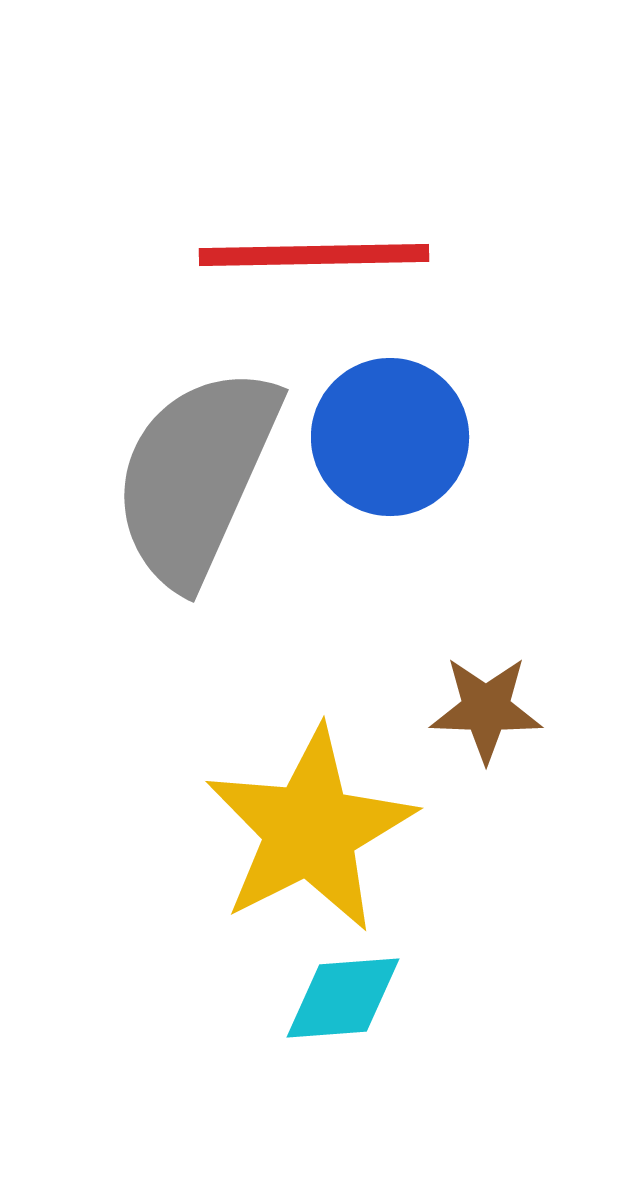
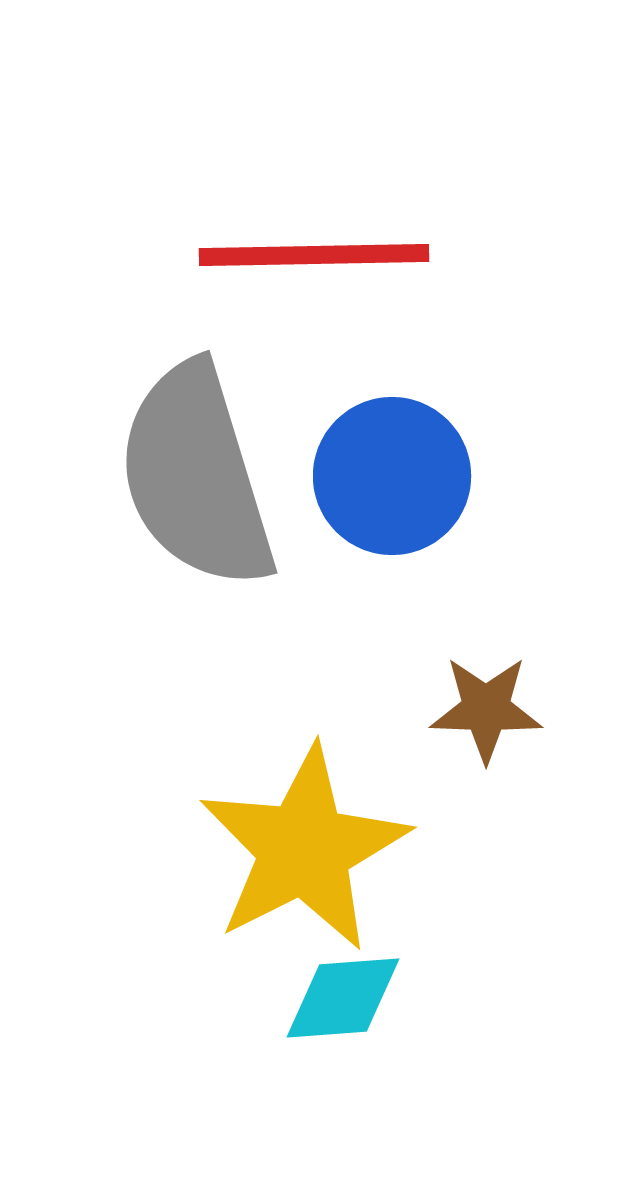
blue circle: moved 2 px right, 39 px down
gray semicircle: rotated 41 degrees counterclockwise
yellow star: moved 6 px left, 19 px down
